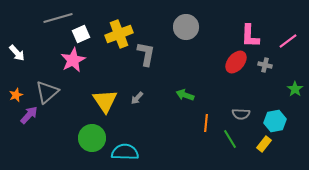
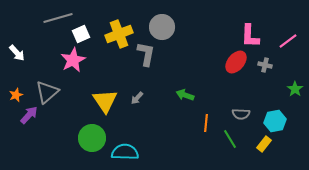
gray circle: moved 24 px left
